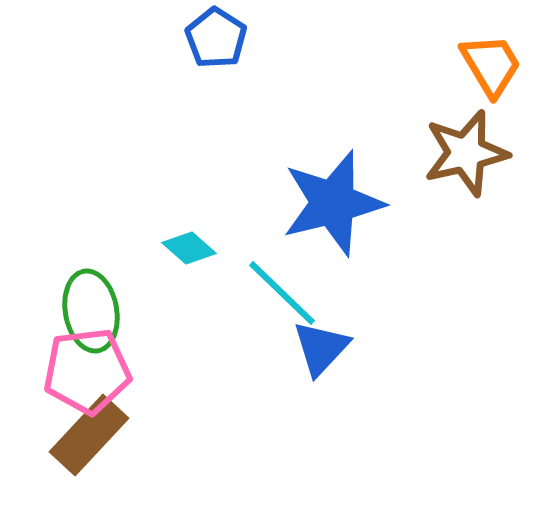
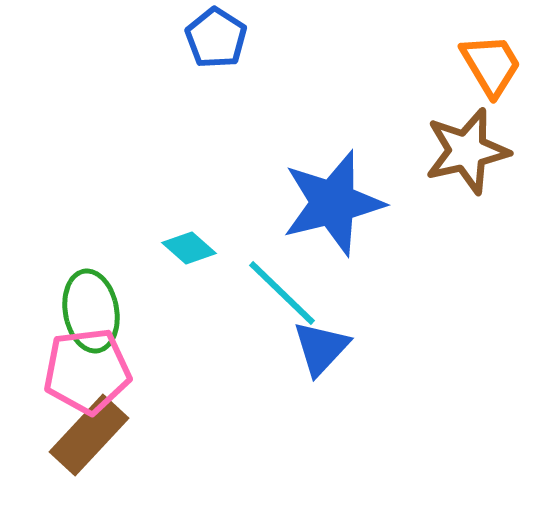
brown star: moved 1 px right, 2 px up
